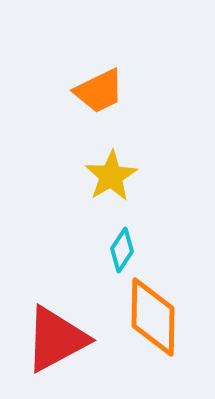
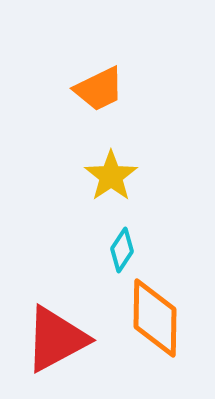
orange trapezoid: moved 2 px up
yellow star: rotated 4 degrees counterclockwise
orange diamond: moved 2 px right, 1 px down
